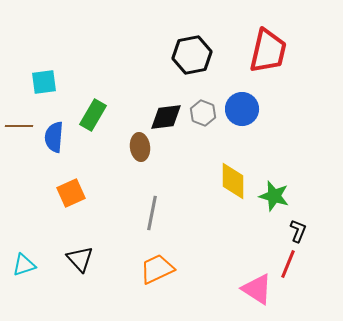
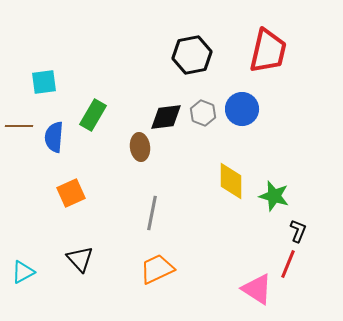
yellow diamond: moved 2 px left
cyan triangle: moved 1 px left, 7 px down; rotated 10 degrees counterclockwise
